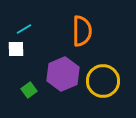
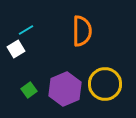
cyan line: moved 2 px right, 1 px down
white square: rotated 30 degrees counterclockwise
purple hexagon: moved 2 px right, 15 px down
yellow circle: moved 2 px right, 3 px down
